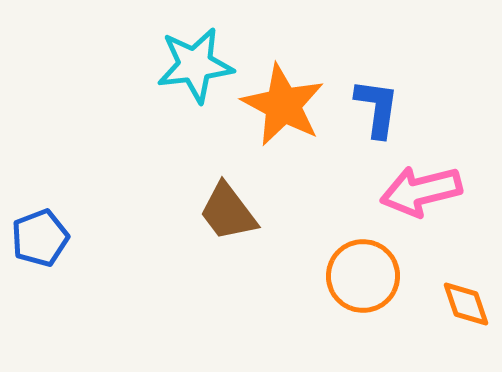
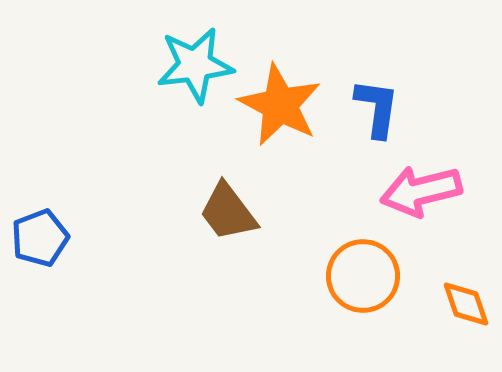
orange star: moved 3 px left
